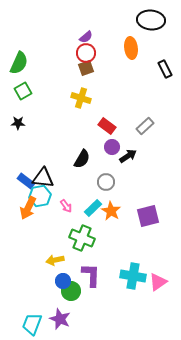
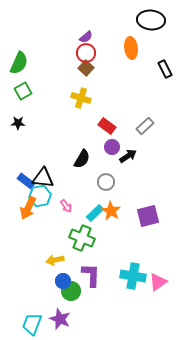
brown square: rotated 28 degrees counterclockwise
cyan rectangle: moved 2 px right, 5 px down
